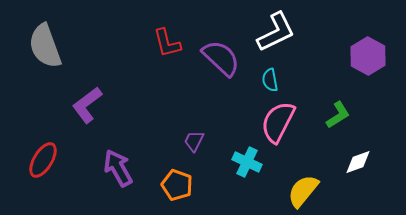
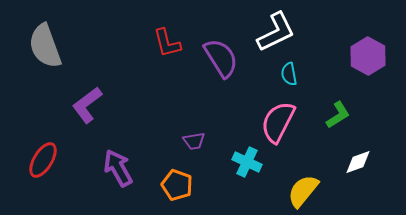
purple semicircle: rotated 15 degrees clockwise
cyan semicircle: moved 19 px right, 6 px up
purple trapezoid: rotated 125 degrees counterclockwise
